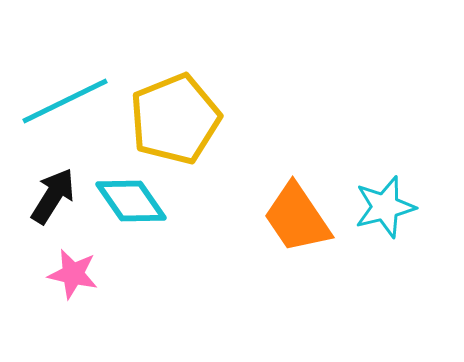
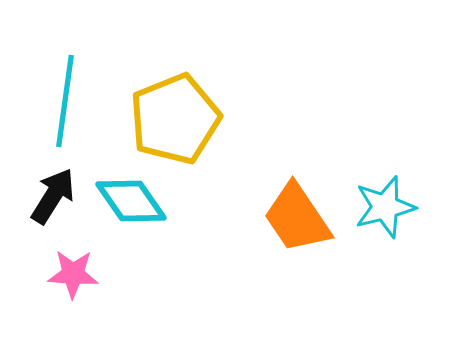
cyan line: rotated 56 degrees counterclockwise
pink star: rotated 9 degrees counterclockwise
